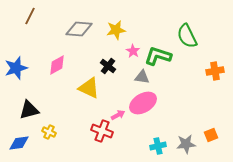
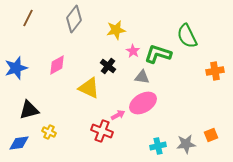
brown line: moved 2 px left, 2 px down
gray diamond: moved 5 px left, 10 px up; rotated 56 degrees counterclockwise
green L-shape: moved 2 px up
